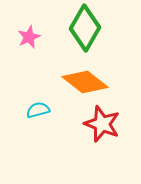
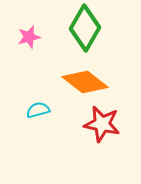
pink star: rotated 10 degrees clockwise
red star: rotated 9 degrees counterclockwise
